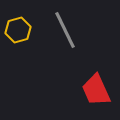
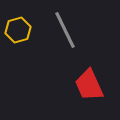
red trapezoid: moved 7 px left, 5 px up
